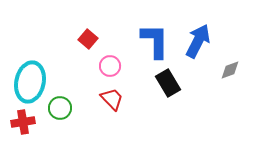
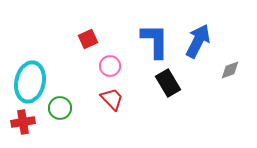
red square: rotated 24 degrees clockwise
